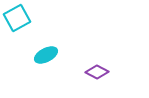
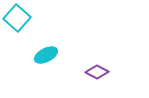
cyan square: rotated 20 degrees counterclockwise
